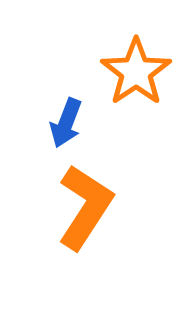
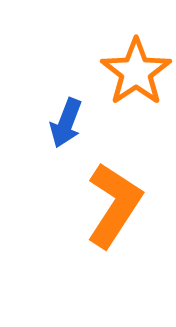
orange L-shape: moved 29 px right, 2 px up
